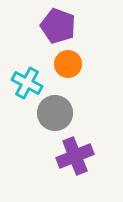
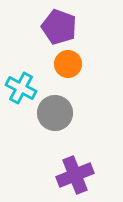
purple pentagon: moved 1 px right, 1 px down
cyan cross: moved 6 px left, 5 px down
purple cross: moved 19 px down
